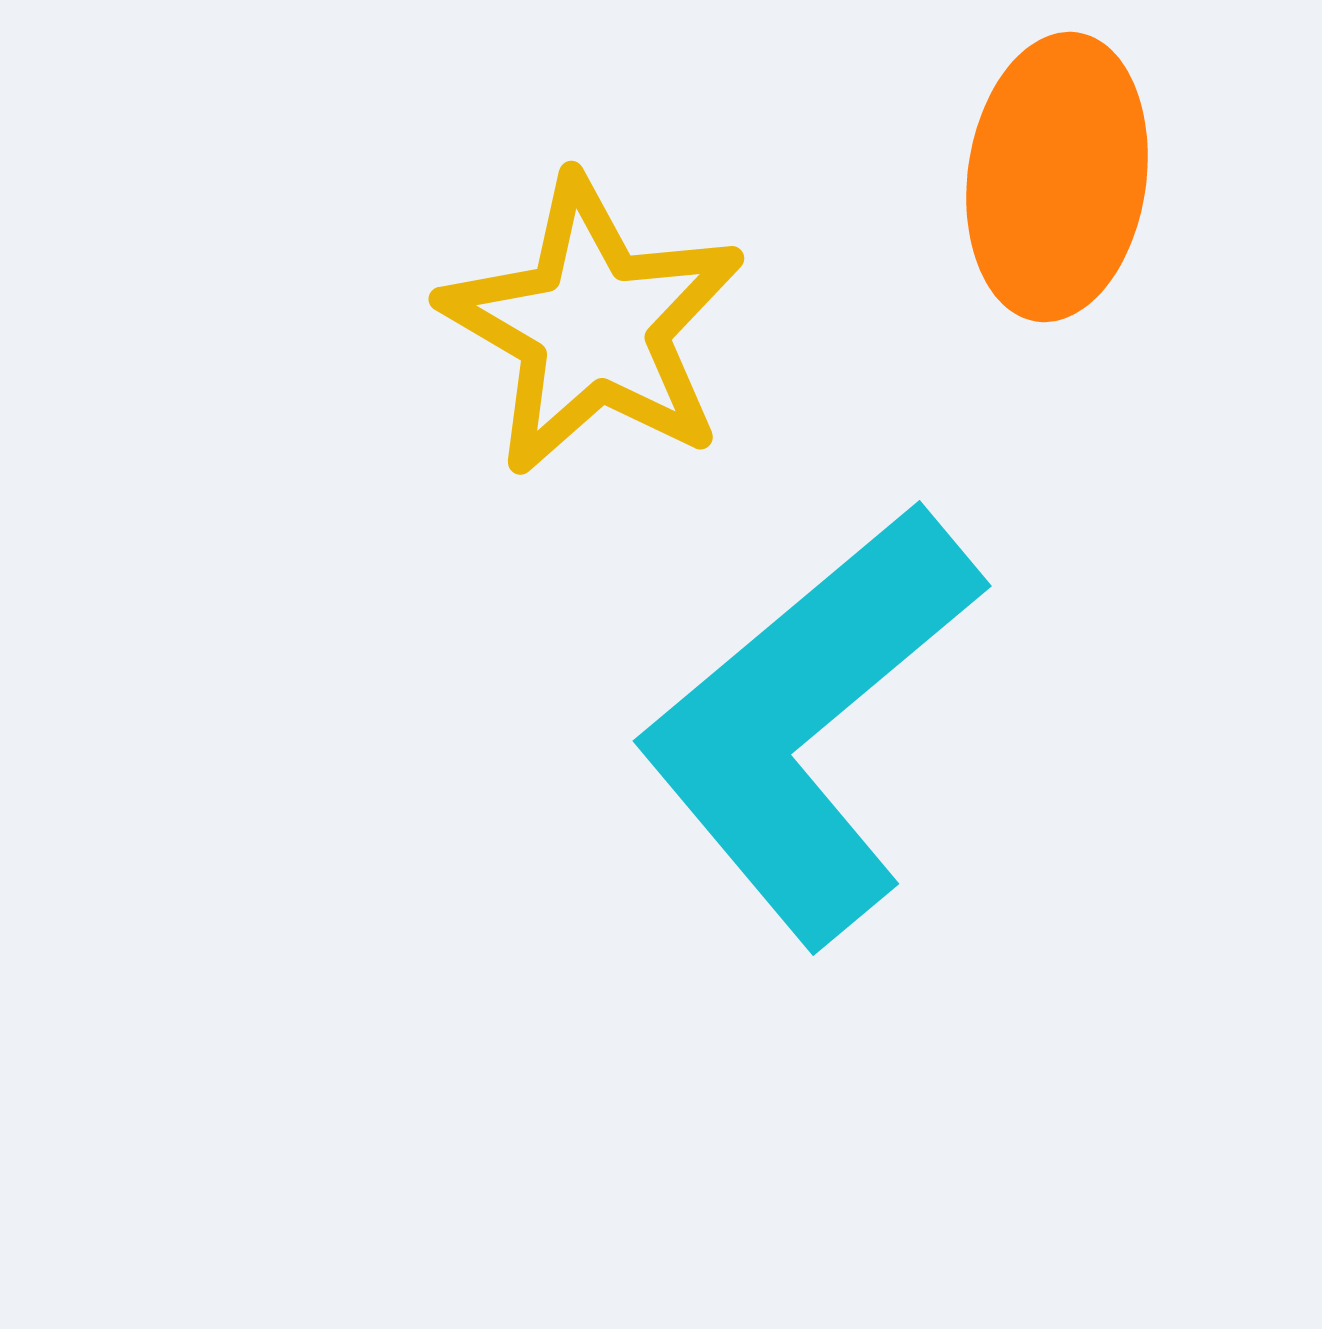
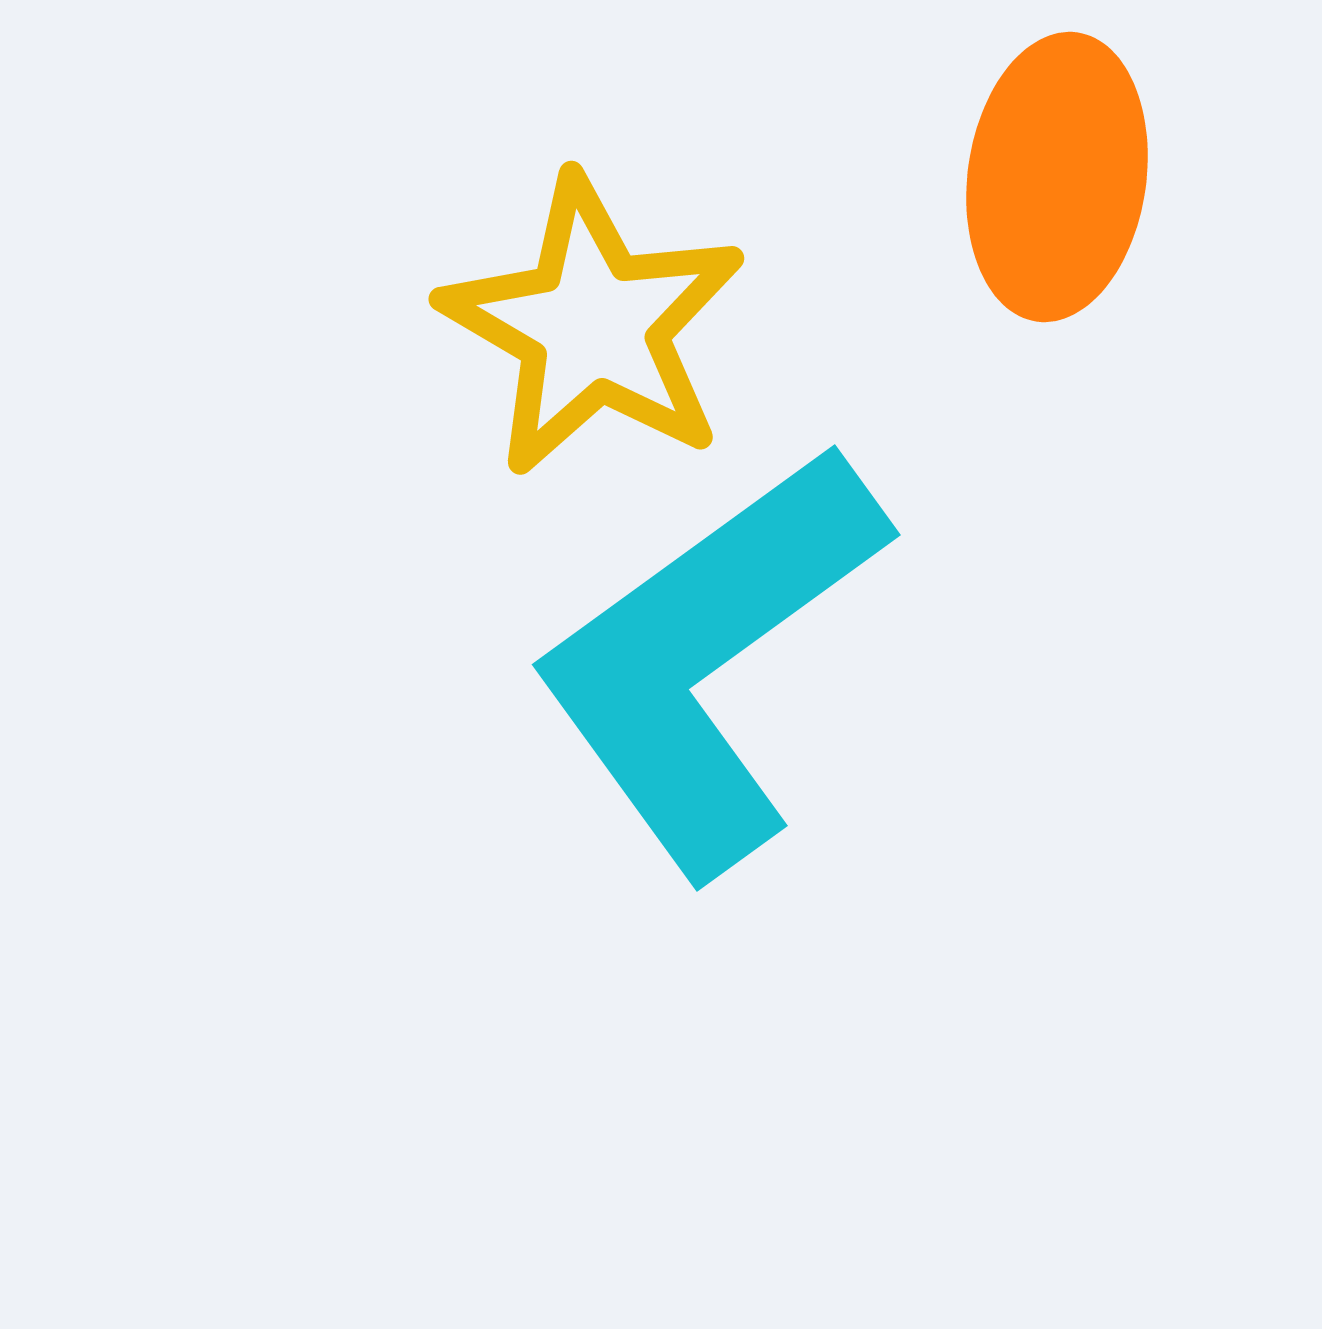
cyan L-shape: moved 100 px left, 64 px up; rotated 4 degrees clockwise
